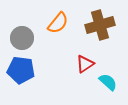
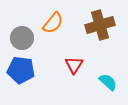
orange semicircle: moved 5 px left
red triangle: moved 11 px left, 1 px down; rotated 24 degrees counterclockwise
